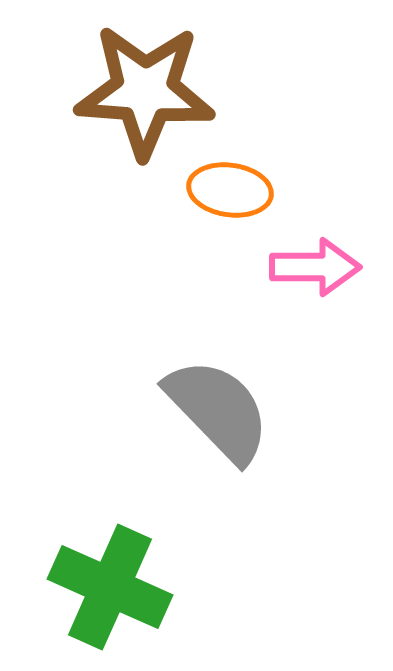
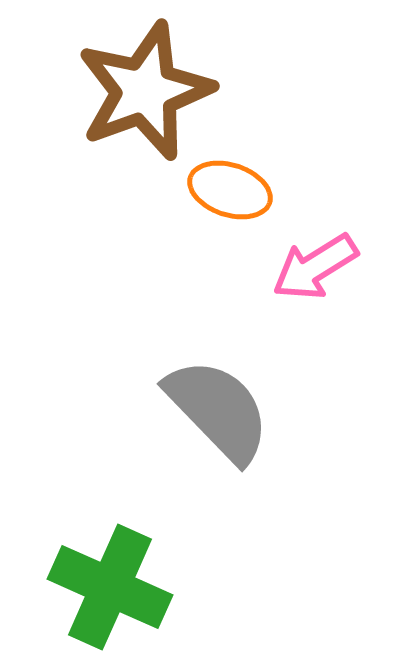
brown star: rotated 24 degrees counterclockwise
orange ellipse: rotated 10 degrees clockwise
pink arrow: rotated 148 degrees clockwise
